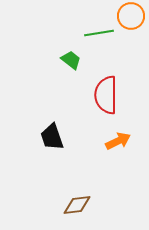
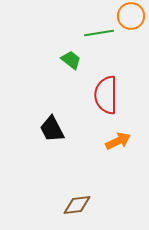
black trapezoid: moved 8 px up; rotated 8 degrees counterclockwise
